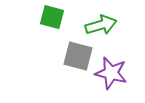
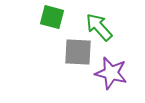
green arrow: moved 2 px left, 2 px down; rotated 116 degrees counterclockwise
gray square: moved 4 px up; rotated 12 degrees counterclockwise
